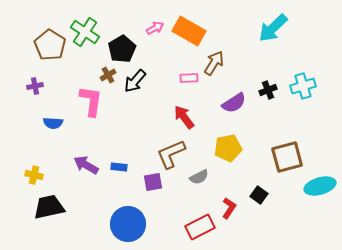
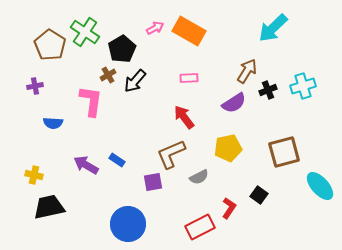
brown arrow: moved 33 px right, 8 px down
brown square: moved 3 px left, 5 px up
blue rectangle: moved 2 px left, 7 px up; rotated 28 degrees clockwise
cyan ellipse: rotated 64 degrees clockwise
